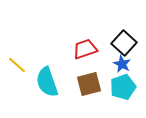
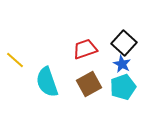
yellow line: moved 2 px left, 5 px up
brown square: rotated 15 degrees counterclockwise
